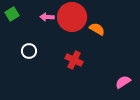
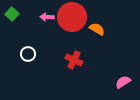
green square: rotated 16 degrees counterclockwise
white circle: moved 1 px left, 3 px down
